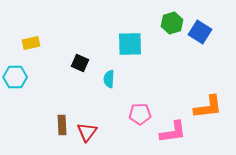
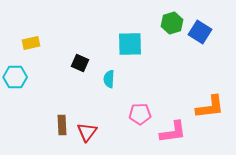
orange L-shape: moved 2 px right
